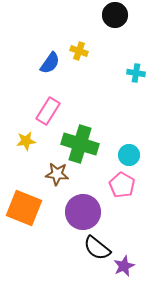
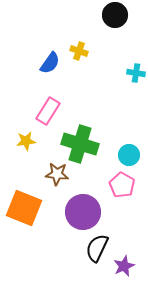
black semicircle: rotated 76 degrees clockwise
